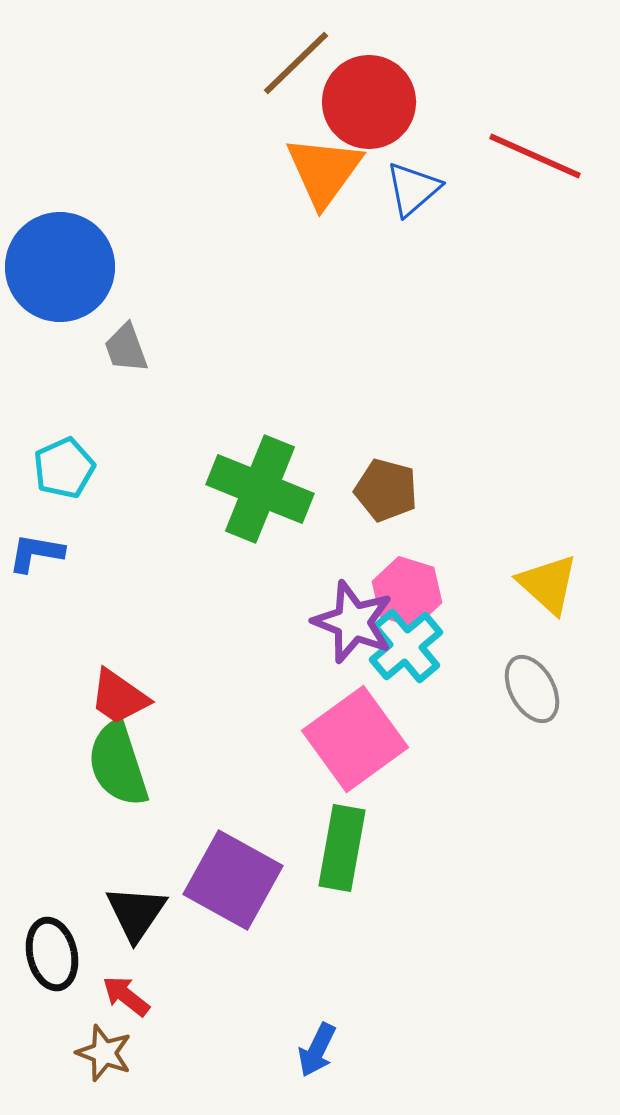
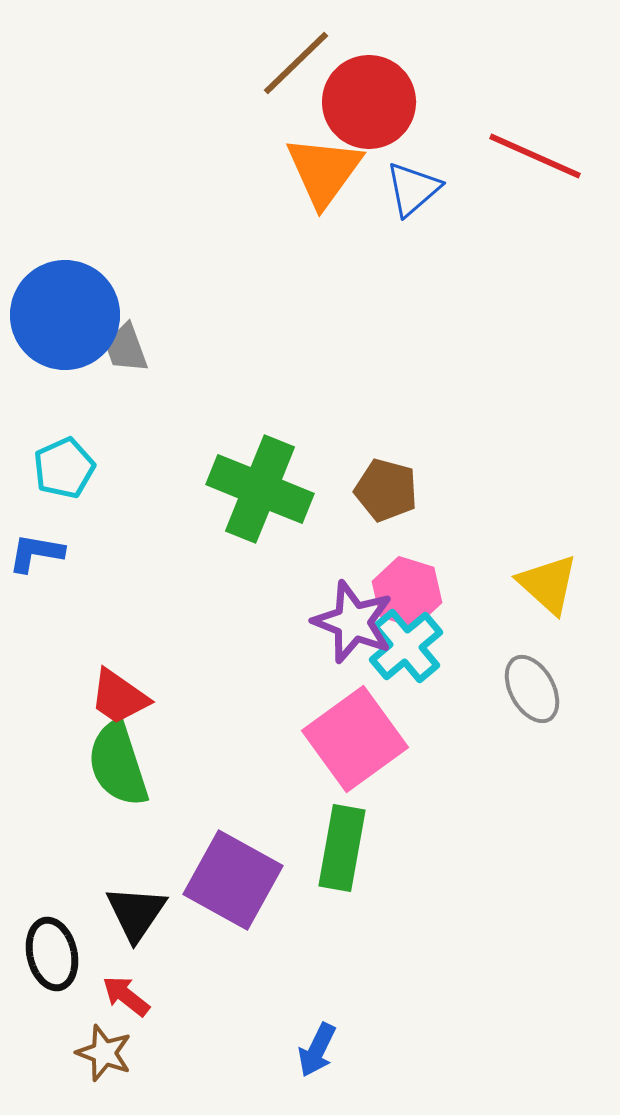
blue circle: moved 5 px right, 48 px down
